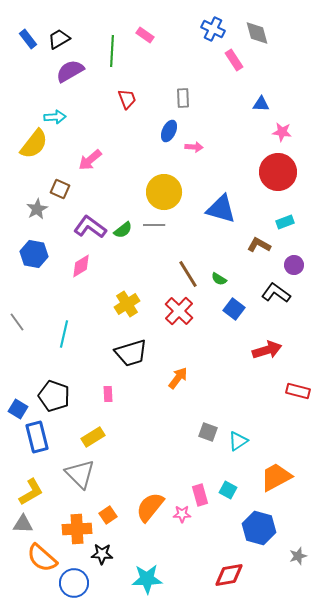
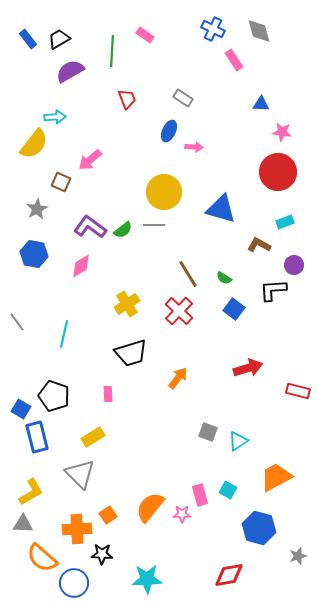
gray diamond at (257, 33): moved 2 px right, 2 px up
gray rectangle at (183, 98): rotated 54 degrees counterclockwise
brown square at (60, 189): moved 1 px right, 7 px up
green semicircle at (219, 279): moved 5 px right, 1 px up
black L-shape at (276, 293): moved 3 px left, 3 px up; rotated 40 degrees counterclockwise
red arrow at (267, 350): moved 19 px left, 18 px down
blue square at (18, 409): moved 3 px right
